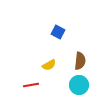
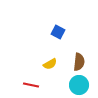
brown semicircle: moved 1 px left, 1 px down
yellow semicircle: moved 1 px right, 1 px up
red line: rotated 21 degrees clockwise
